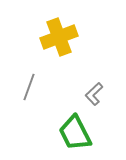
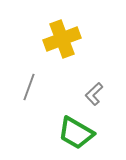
yellow cross: moved 3 px right, 2 px down
green trapezoid: moved 1 px right; rotated 33 degrees counterclockwise
